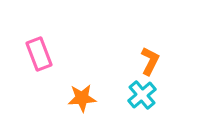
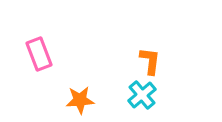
orange L-shape: rotated 20 degrees counterclockwise
orange star: moved 2 px left, 2 px down
